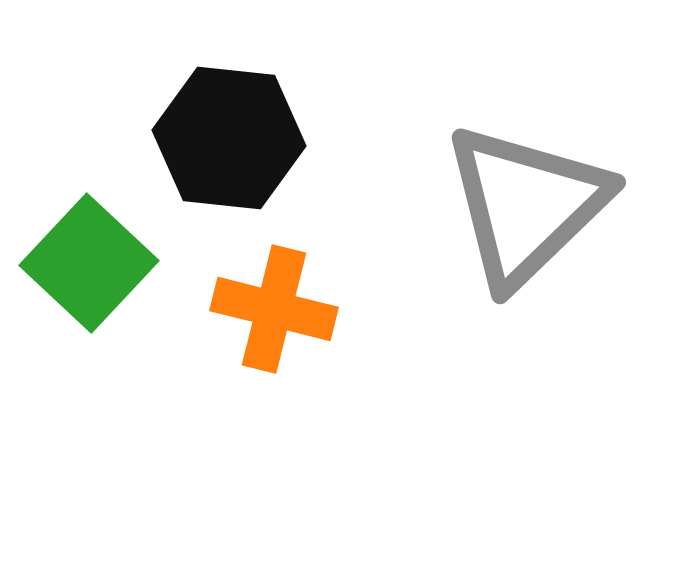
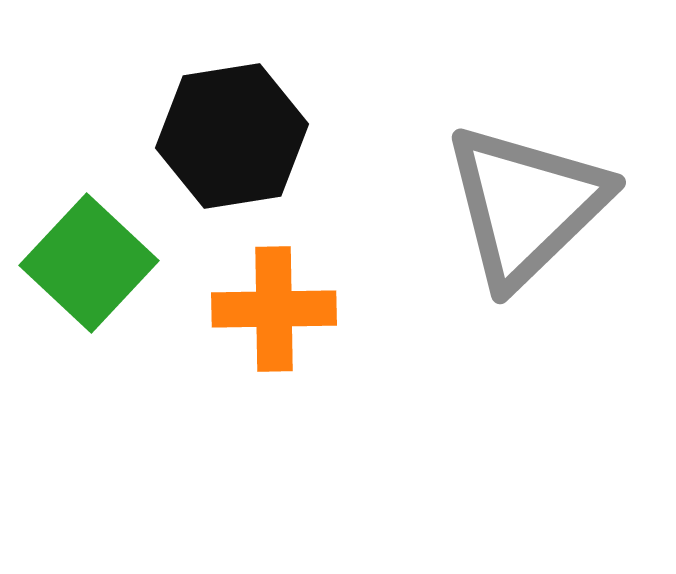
black hexagon: moved 3 px right, 2 px up; rotated 15 degrees counterclockwise
orange cross: rotated 15 degrees counterclockwise
